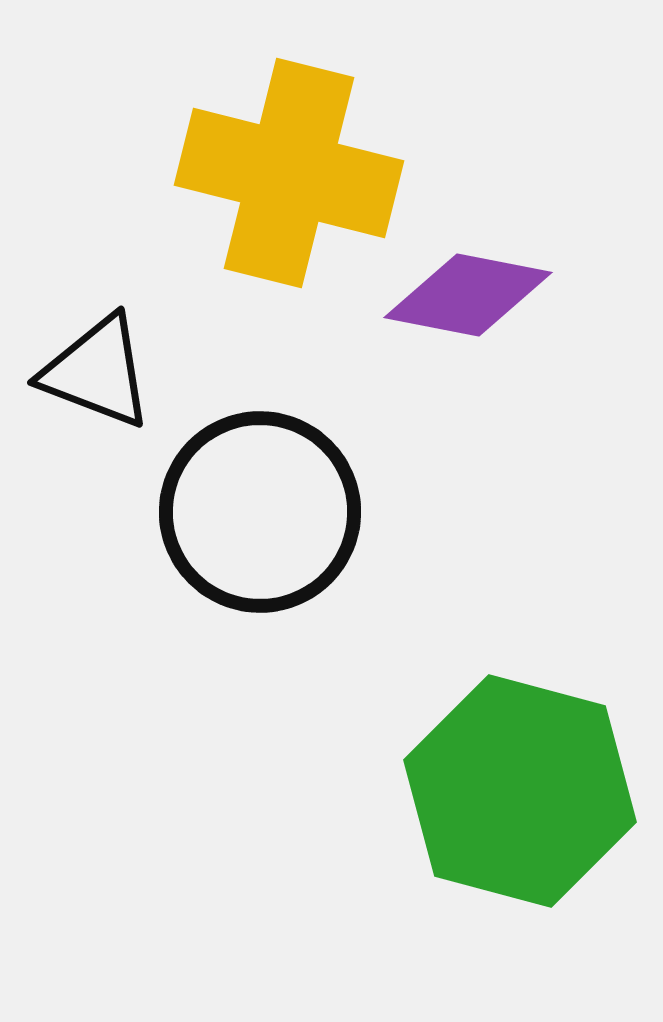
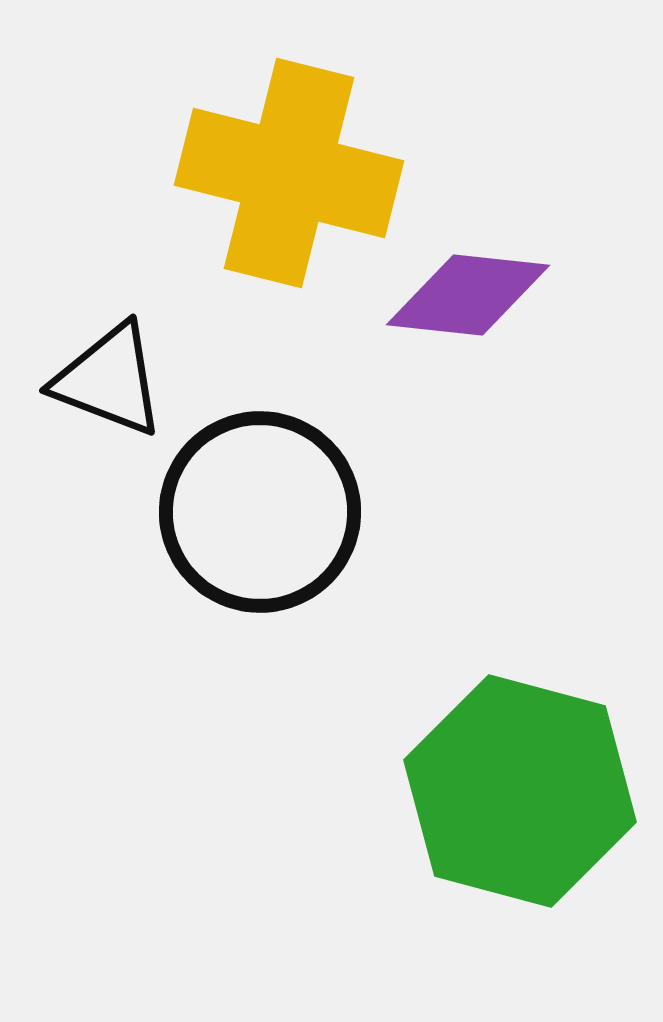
purple diamond: rotated 5 degrees counterclockwise
black triangle: moved 12 px right, 8 px down
